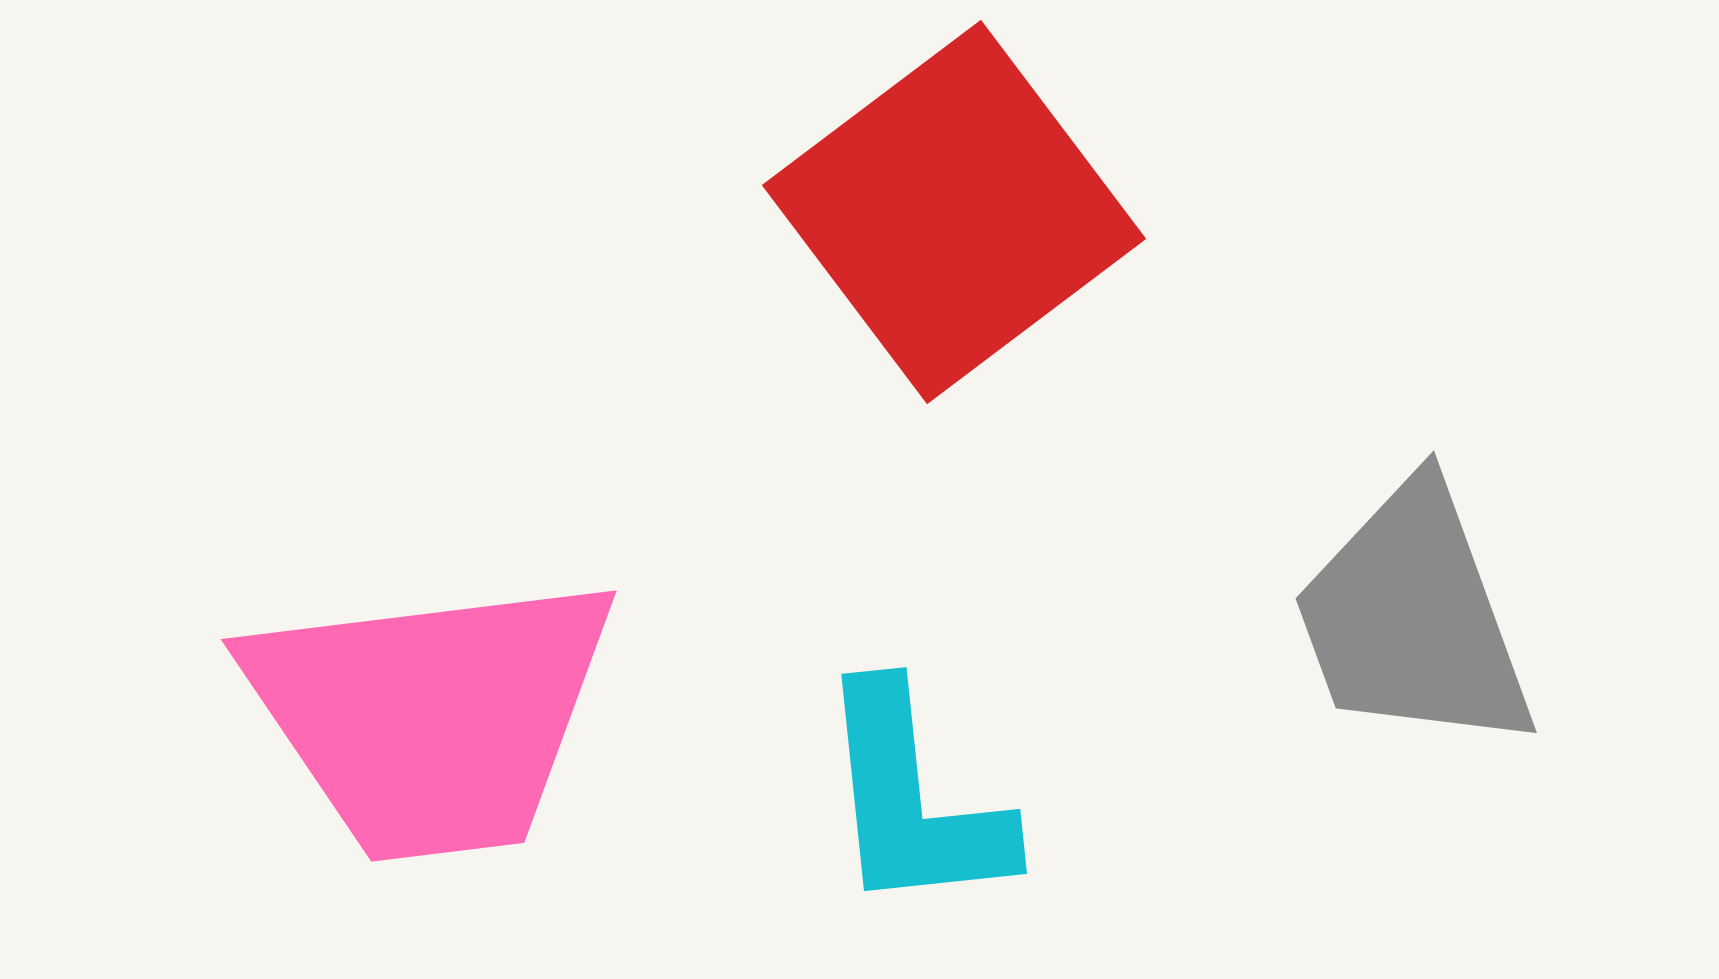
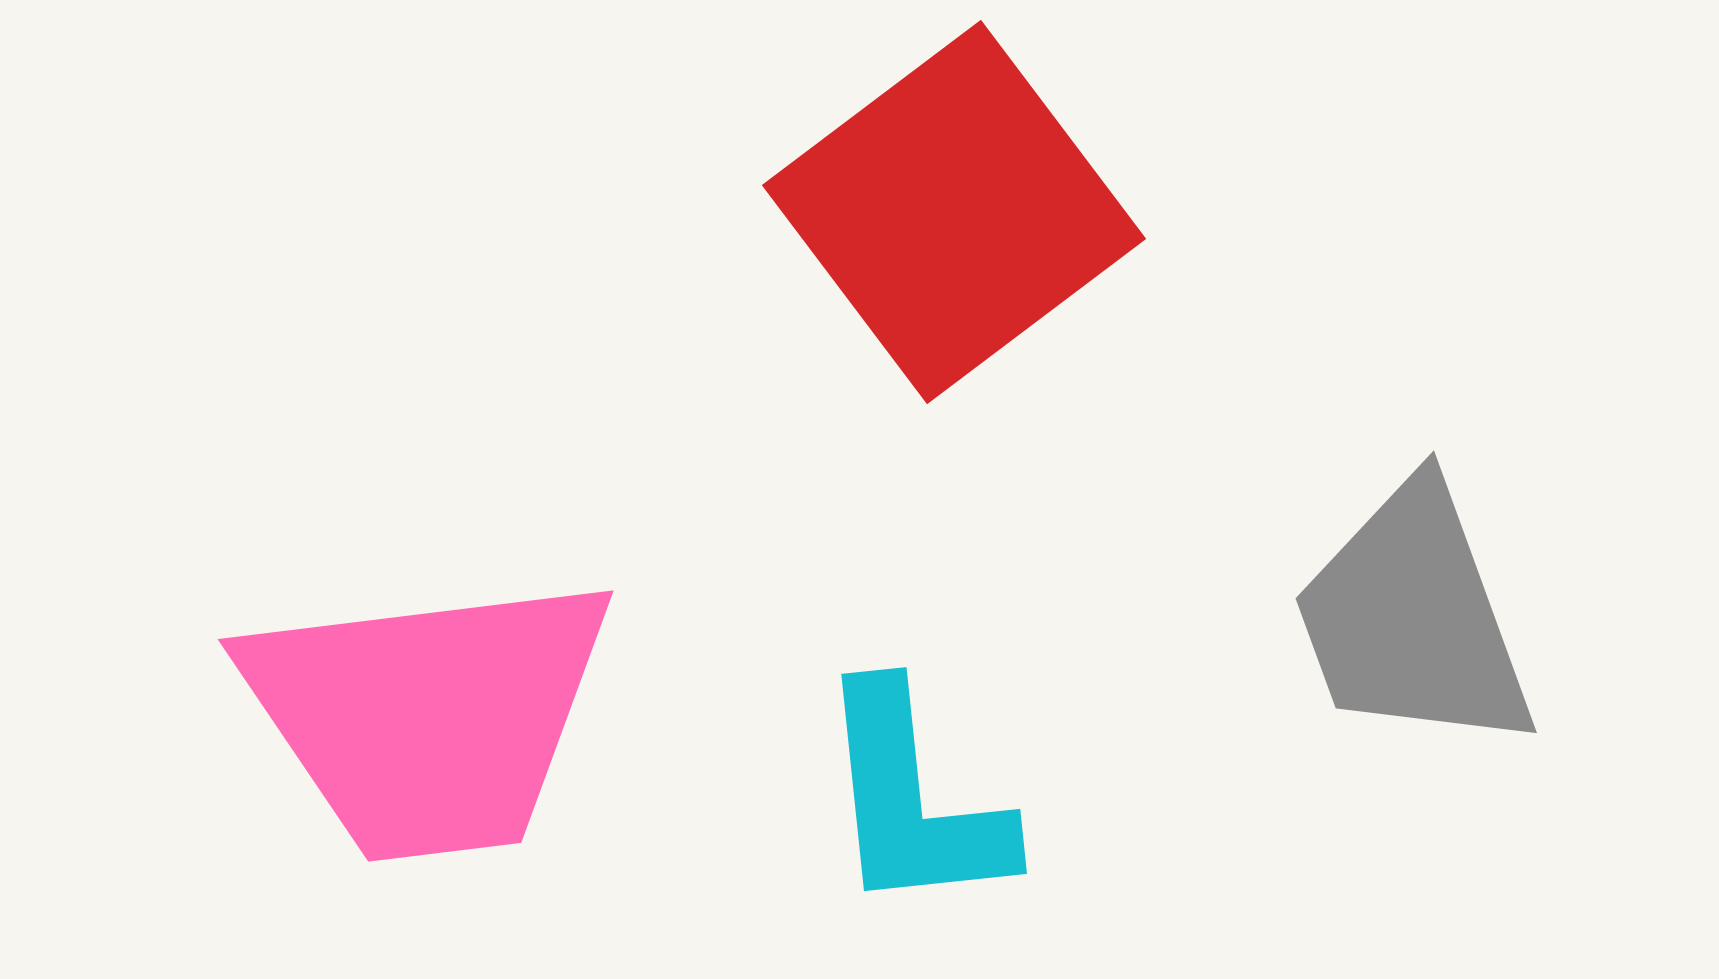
pink trapezoid: moved 3 px left
